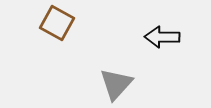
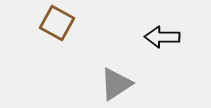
gray triangle: rotated 15 degrees clockwise
